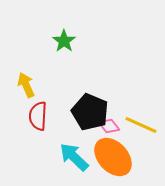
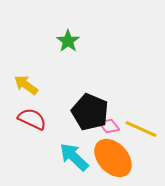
green star: moved 4 px right
yellow arrow: rotated 30 degrees counterclockwise
red semicircle: moved 6 px left, 3 px down; rotated 112 degrees clockwise
yellow line: moved 4 px down
orange ellipse: moved 1 px down
